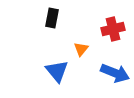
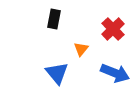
black rectangle: moved 2 px right, 1 px down
red cross: rotated 30 degrees counterclockwise
blue triangle: moved 2 px down
